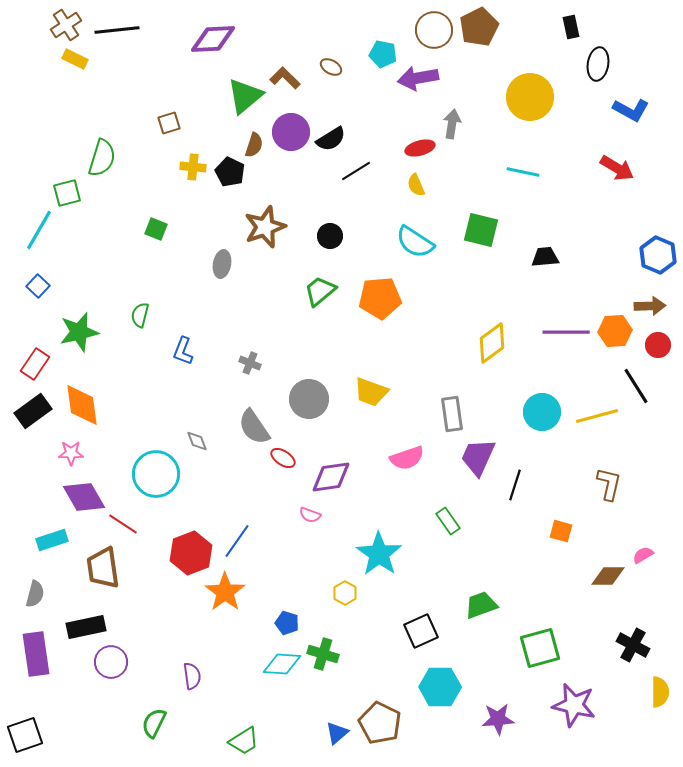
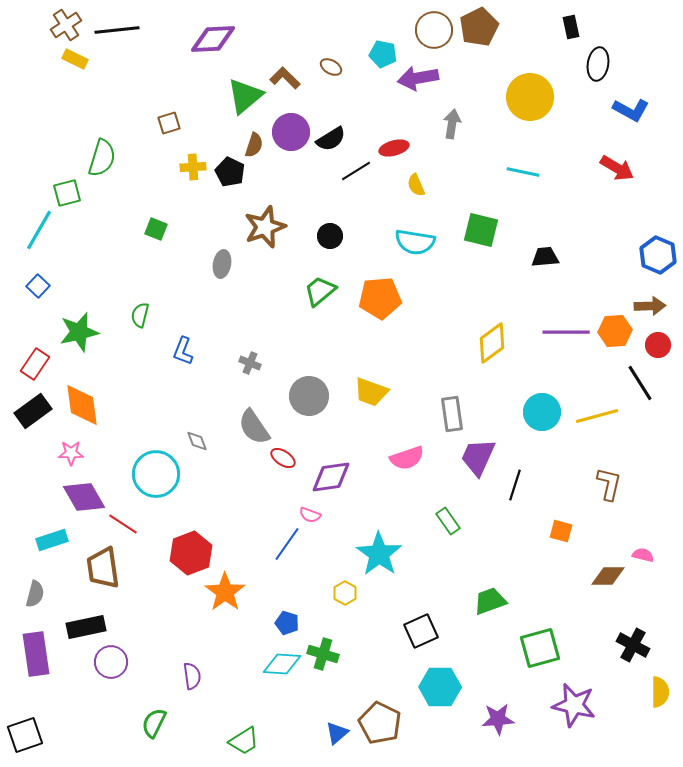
red ellipse at (420, 148): moved 26 px left
yellow cross at (193, 167): rotated 10 degrees counterclockwise
cyan semicircle at (415, 242): rotated 24 degrees counterclockwise
black line at (636, 386): moved 4 px right, 3 px up
gray circle at (309, 399): moved 3 px up
blue line at (237, 541): moved 50 px right, 3 px down
pink semicircle at (643, 555): rotated 45 degrees clockwise
green trapezoid at (481, 605): moved 9 px right, 4 px up
